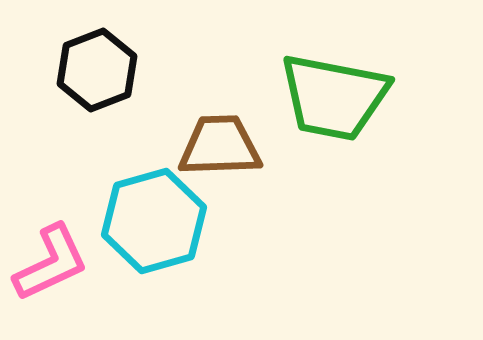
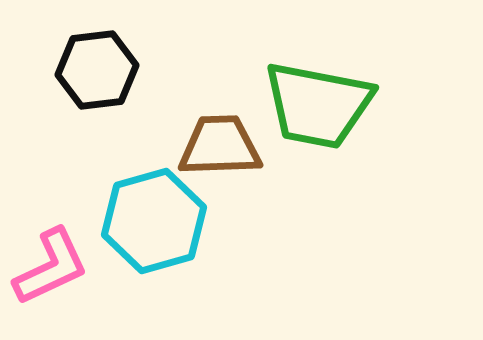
black hexagon: rotated 14 degrees clockwise
green trapezoid: moved 16 px left, 8 px down
pink L-shape: moved 4 px down
